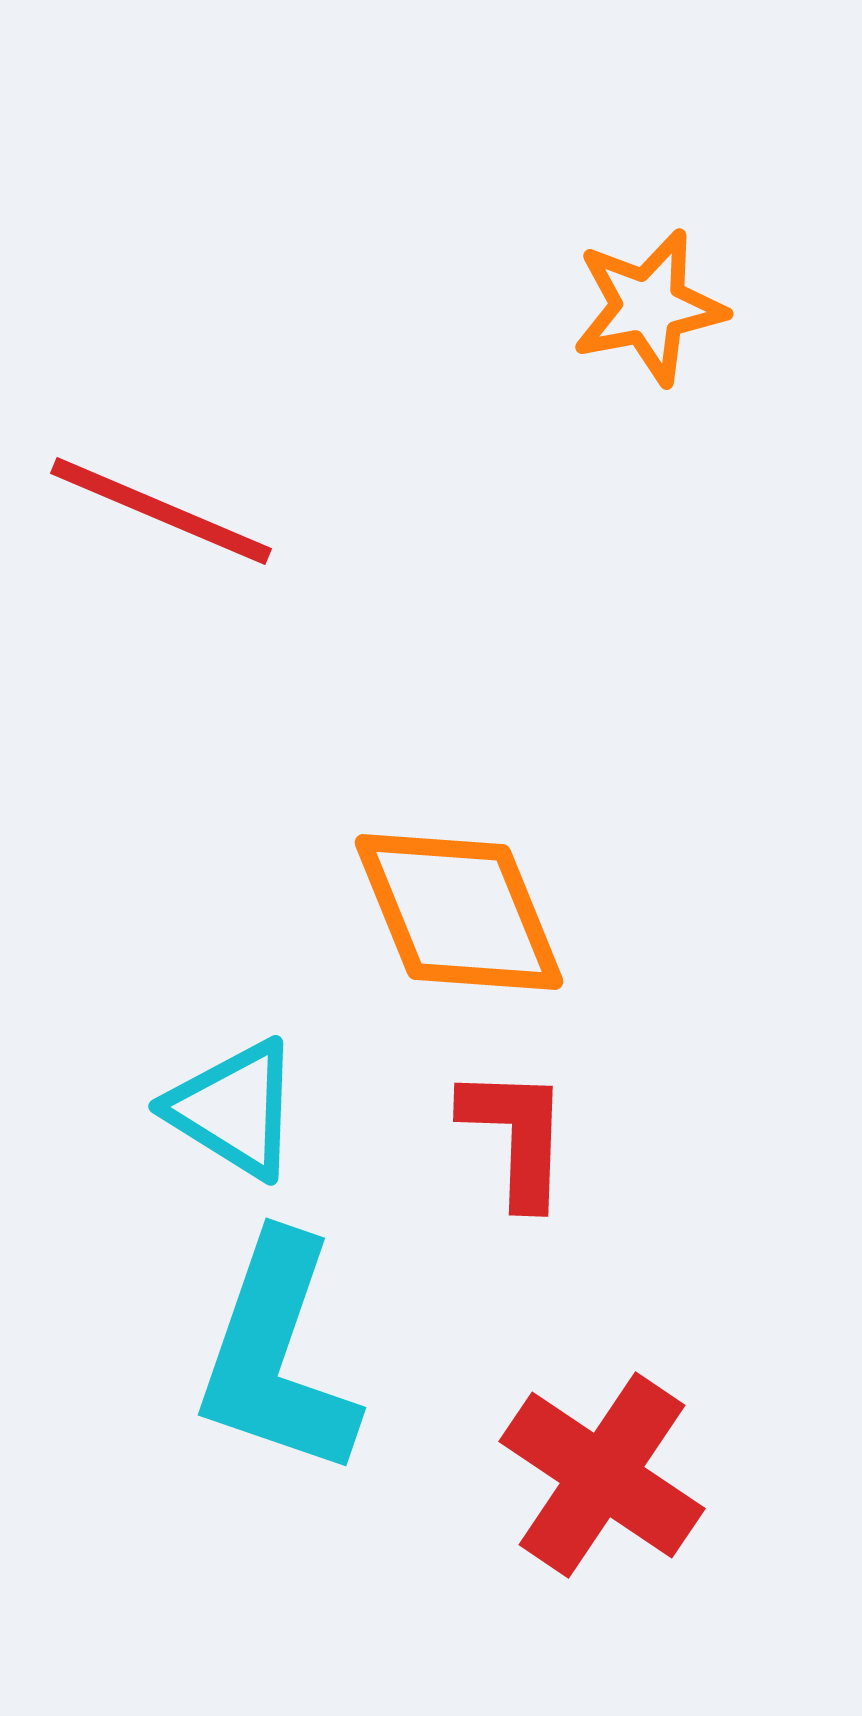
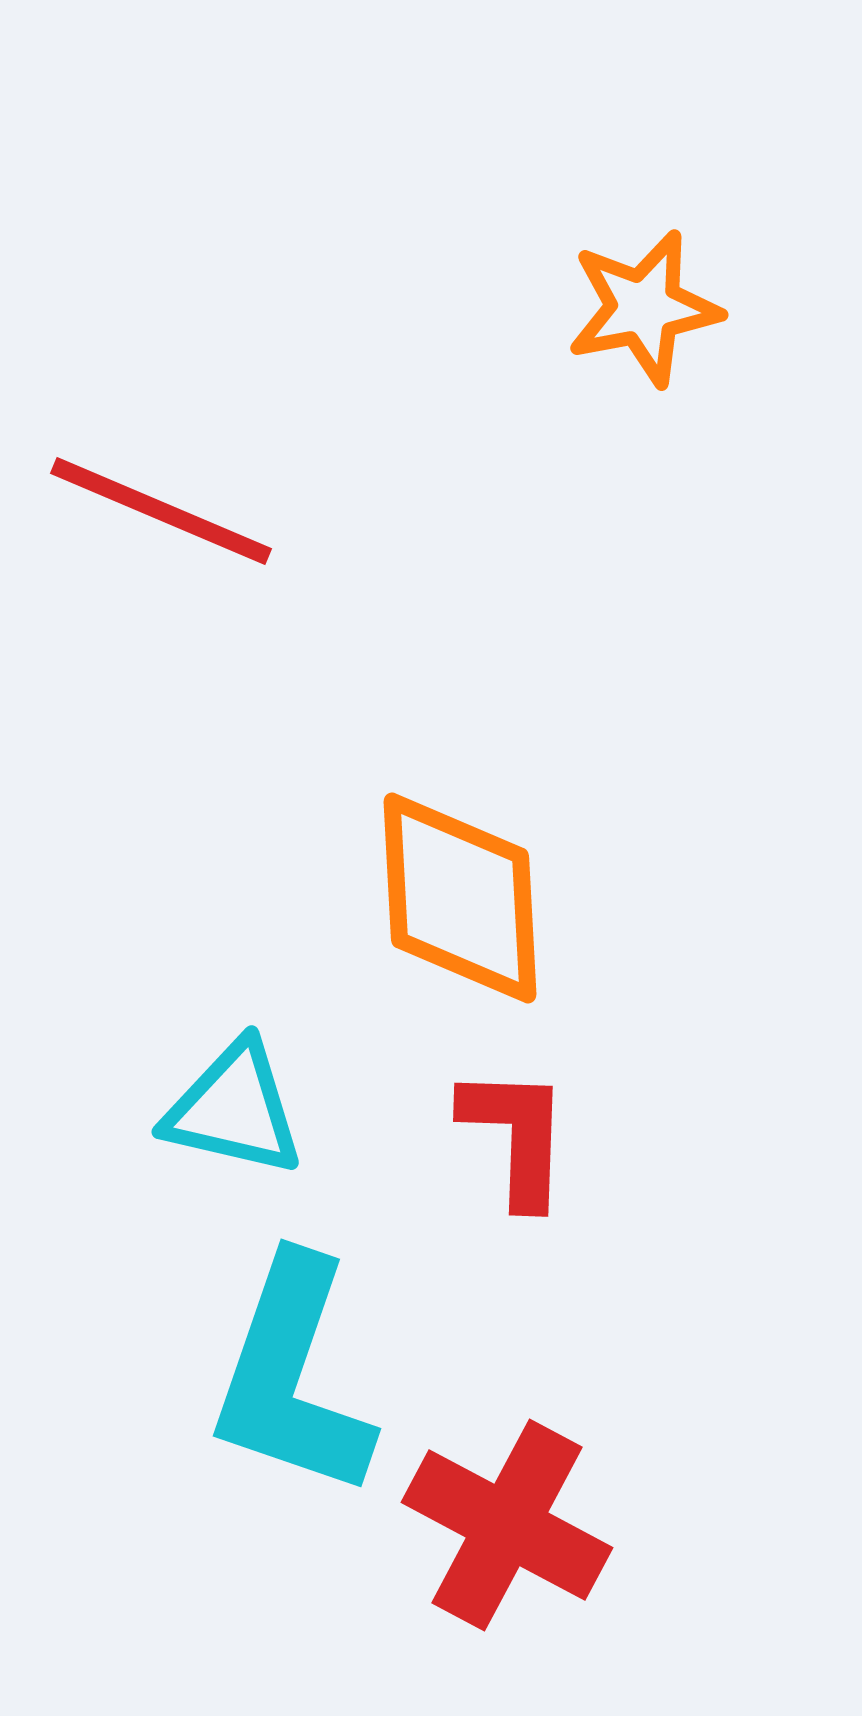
orange star: moved 5 px left, 1 px down
orange diamond: moved 1 px right, 14 px up; rotated 19 degrees clockwise
cyan triangle: rotated 19 degrees counterclockwise
cyan L-shape: moved 15 px right, 21 px down
red cross: moved 95 px left, 50 px down; rotated 6 degrees counterclockwise
